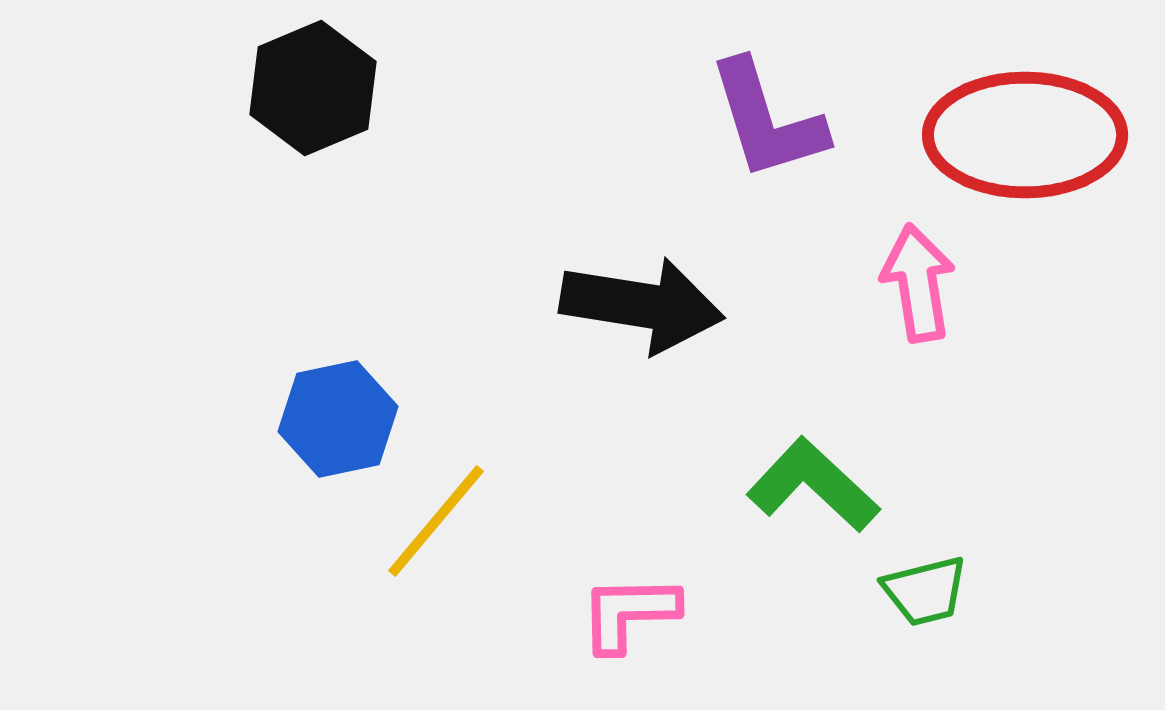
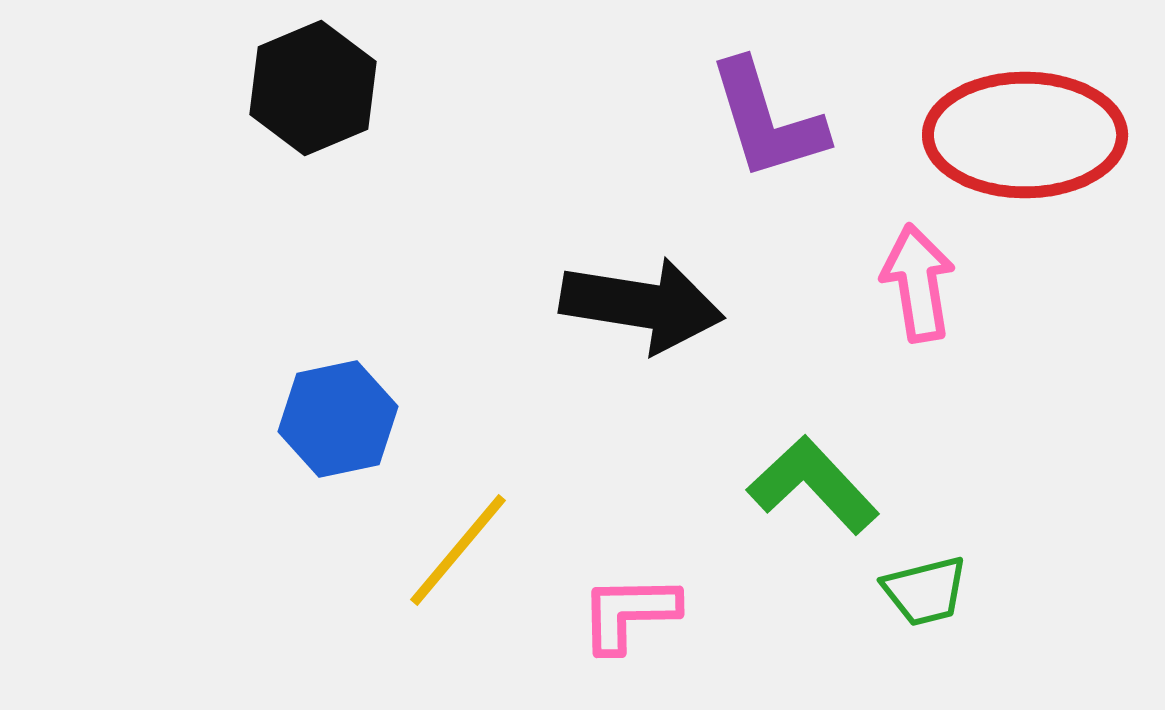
green L-shape: rotated 4 degrees clockwise
yellow line: moved 22 px right, 29 px down
